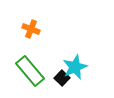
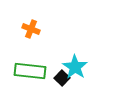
cyan star: rotated 15 degrees counterclockwise
green rectangle: rotated 44 degrees counterclockwise
